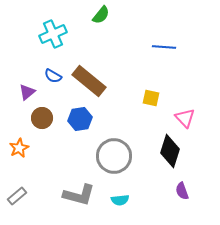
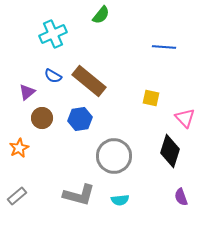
purple semicircle: moved 1 px left, 6 px down
